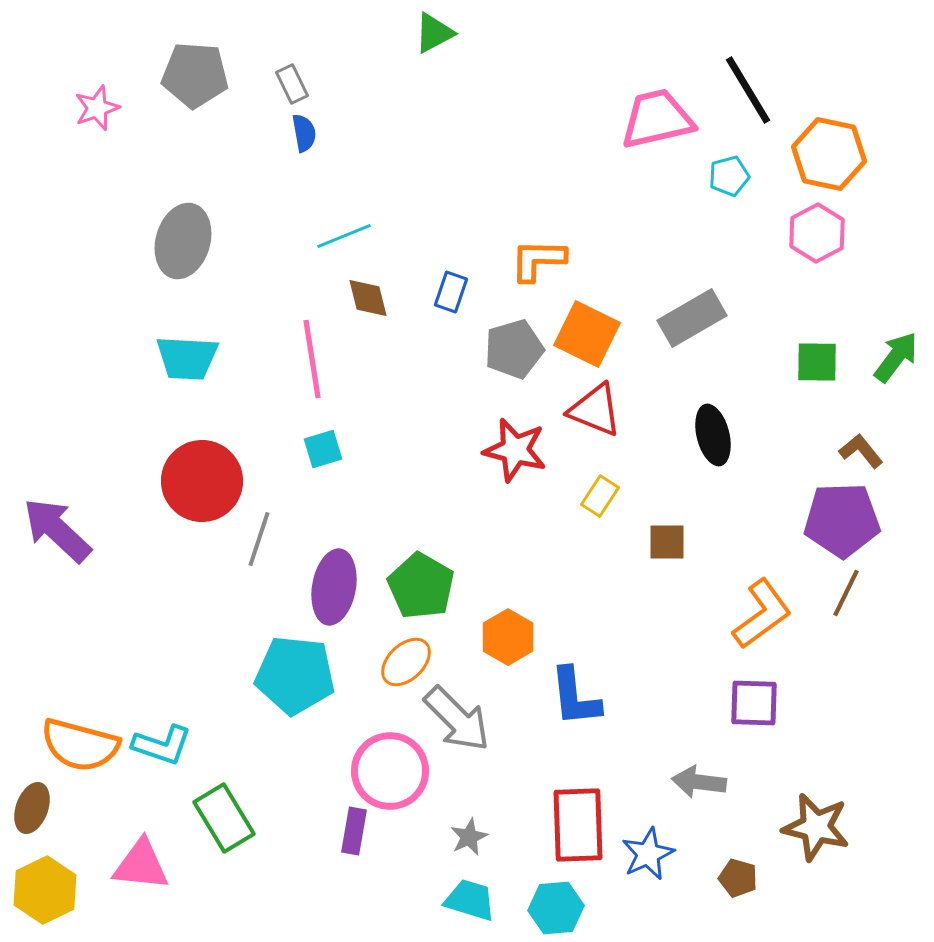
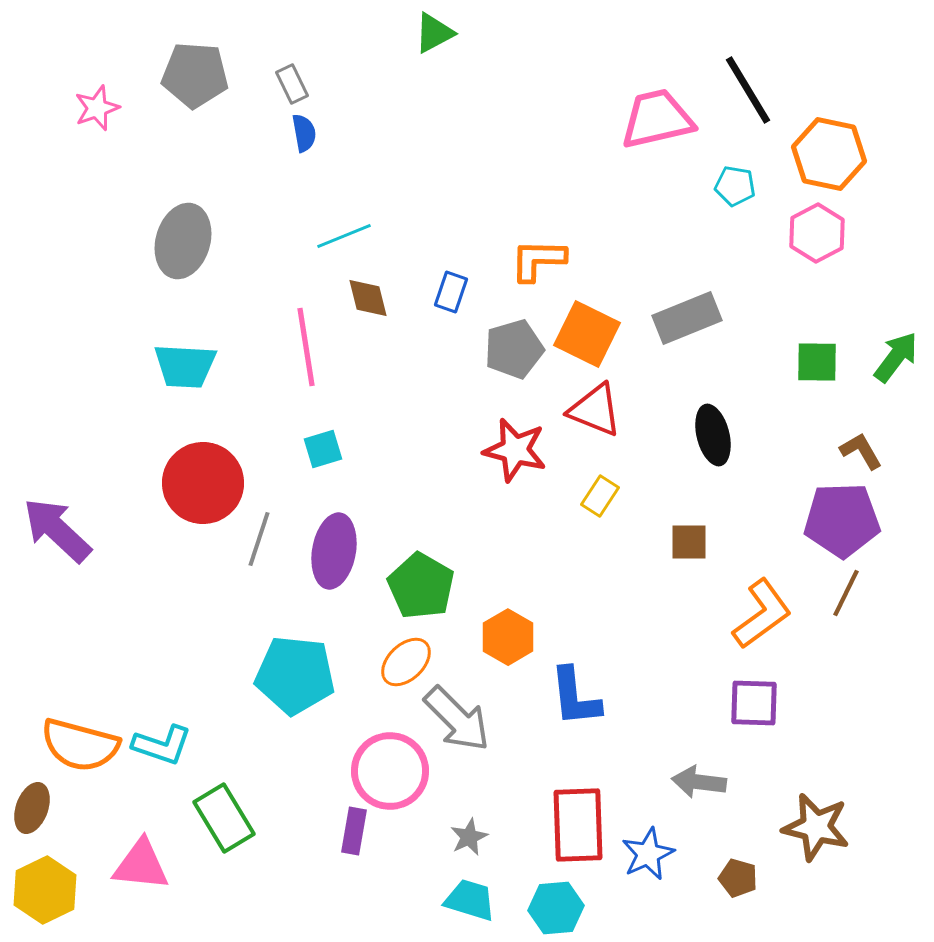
cyan pentagon at (729, 176): moved 6 px right, 10 px down; rotated 24 degrees clockwise
gray rectangle at (692, 318): moved 5 px left; rotated 8 degrees clockwise
cyan trapezoid at (187, 358): moved 2 px left, 8 px down
pink line at (312, 359): moved 6 px left, 12 px up
brown L-shape at (861, 451): rotated 9 degrees clockwise
red circle at (202, 481): moved 1 px right, 2 px down
brown square at (667, 542): moved 22 px right
purple ellipse at (334, 587): moved 36 px up
